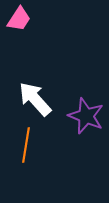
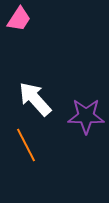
purple star: rotated 21 degrees counterclockwise
orange line: rotated 36 degrees counterclockwise
